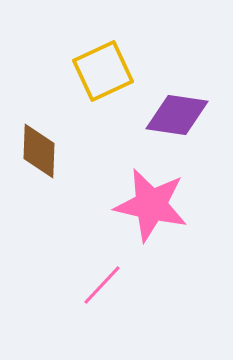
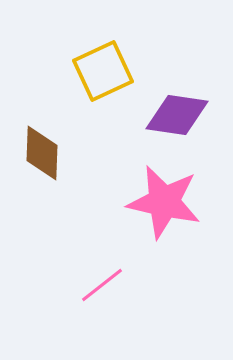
brown diamond: moved 3 px right, 2 px down
pink star: moved 13 px right, 3 px up
pink line: rotated 9 degrees clockwise
